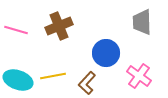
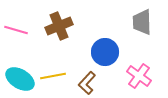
blue circle: moved 1 px left, 1 px up
cyan ellipse: moved 2 px right, 1 px up; rotated 12 degrees clockwise
